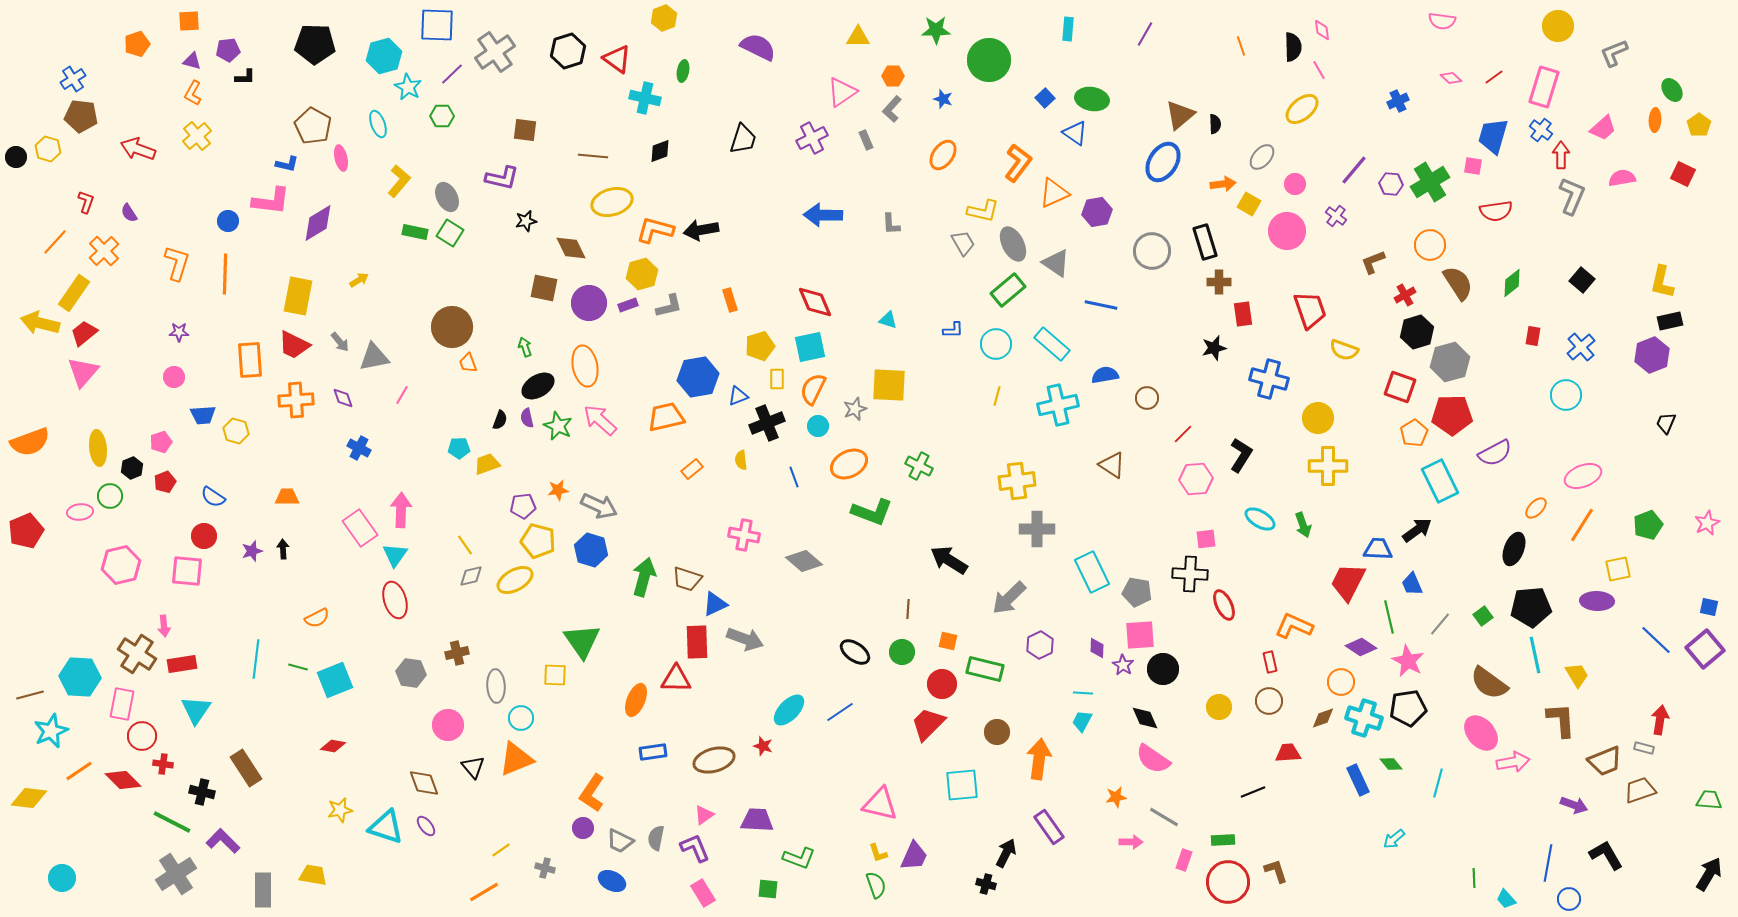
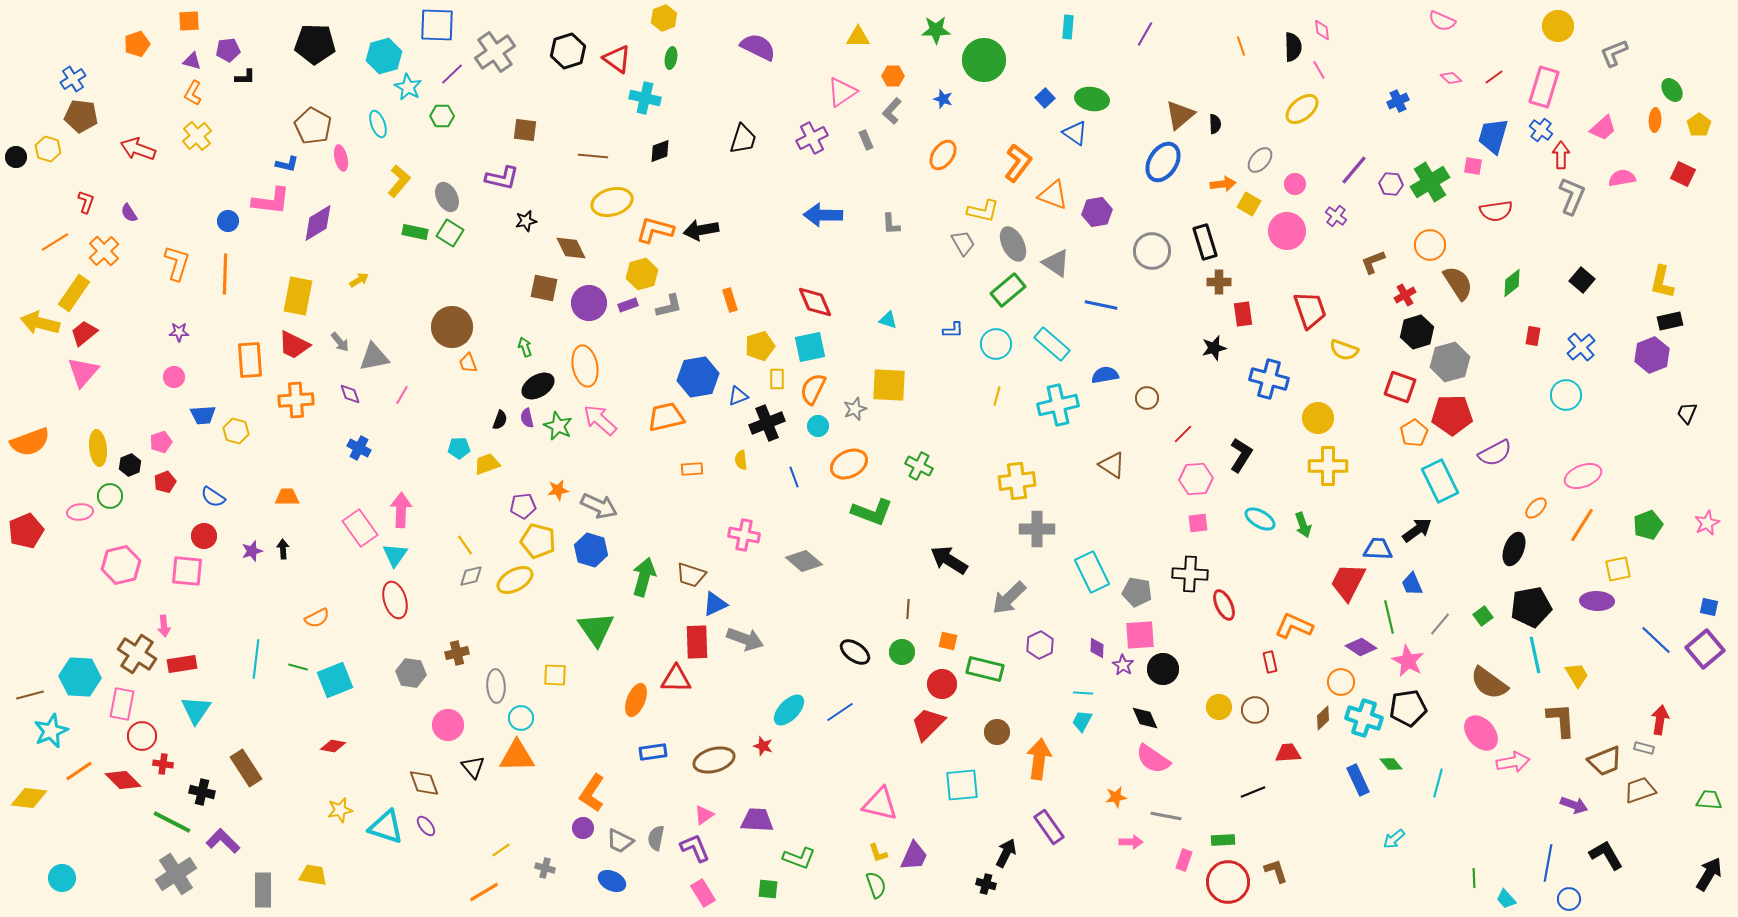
pink semicircle at (1442, 21): rotated 16 degrees clockwise
cyan rectangle at (1068, 29): moved 2 px up
green circle at (989, 60): moved 5 px left
green ellipse at (683, 71): moved 12 px left, 13 px up
gray L-shape at (892, 109): moved 2 px down
gray ellipse at (1262, 157): moved 2 px left, 3 px down
orange triangle at (1054, 193): moved 1 px left, 2 px down; rotated 44 degrees clockwise
orange line at (55, 242): rotated 16 degrees clockwise
purple diamond at (343, 398): moved 7 px right, 4 px up
black trapezoid at (1666, 423): moved 21 px right, 10 px up
black hexagon at (132, 468): moved 2 px left, 3 px up
orange rectangle at (692, 469): rotated 35 degrees clockwise
pink square at (1206, 539): moved 8 px left, 16 px up
brown trapezoid at (687, 579): moved 4 px right, 4 px up
black pentagon at (1531, 607): rotated 6 degrees counterclockwise
green triangle at (582, 641): moved 14 px right, 12 px up
brown circle at (1269, 701): moved 14 px left, 9 px down
brown diamond at (1323, 718): rotated 25 degrees counterclockwise
orange triangle at (516, 759): moved 1 px right, 3 px up; rotated 21 degrees clockwise
gray line at (1164, 817): moved 2 px right, 1 px up; rotated 20 degrees counterclockwise
